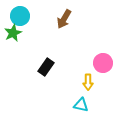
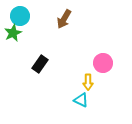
black rectangle: moved 6 px left, 3 px up
cyan triangle: moved 5 px up; rotated 14 degrees clockwise
